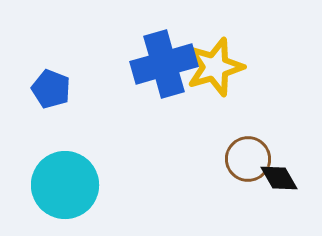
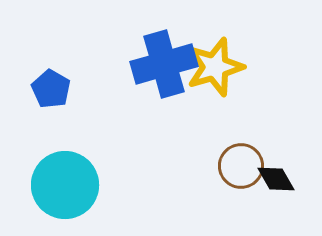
blue pentagon: rotated 9 degrees clockwise
brown circle: moved 7 px left, 7 px down
black diamond: moved 3 px left, 1 px down
